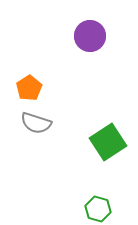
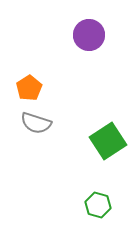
purple circle: moved 1 px left, 1 px up
green square: moved 1 px up
green hexagon: moved 4 px up
